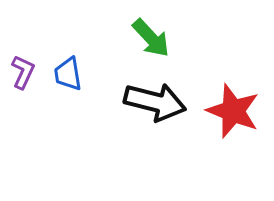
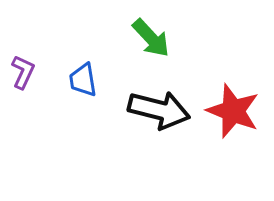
blue trapezoid: moved 15 px right, 6 px down
black arrow: moved 4 px right, 8 px down
